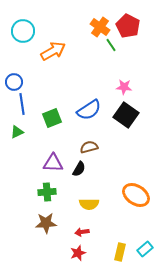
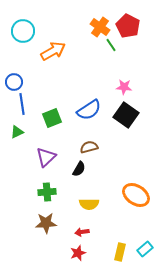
purple triangle: moved 7 px left, 6 px up; rotated 45 degrees counterclockwise
